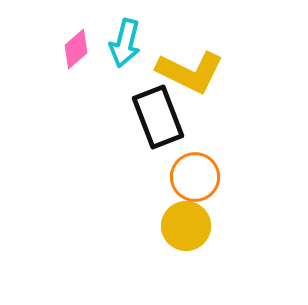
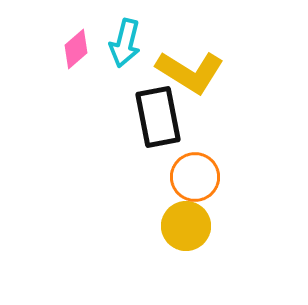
yellow L-shape: rotated 6 degrees clockwise
black rectangle: rotated 10 degrees clockwise
